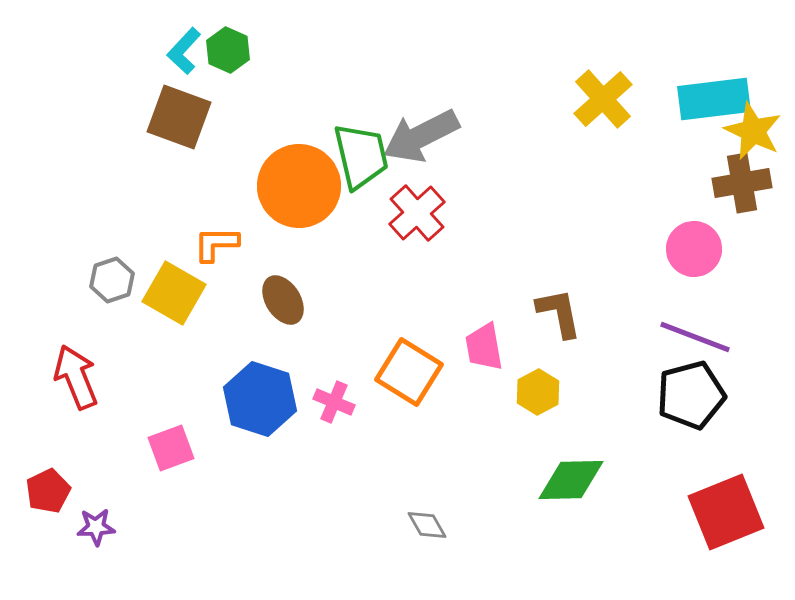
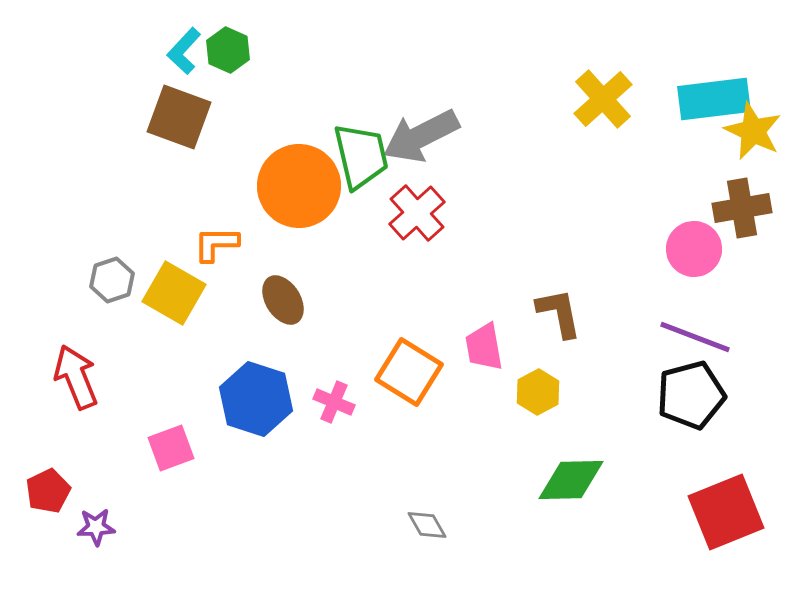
brown cross: moved 25 px down
blue hexagon: moved 4 px left
